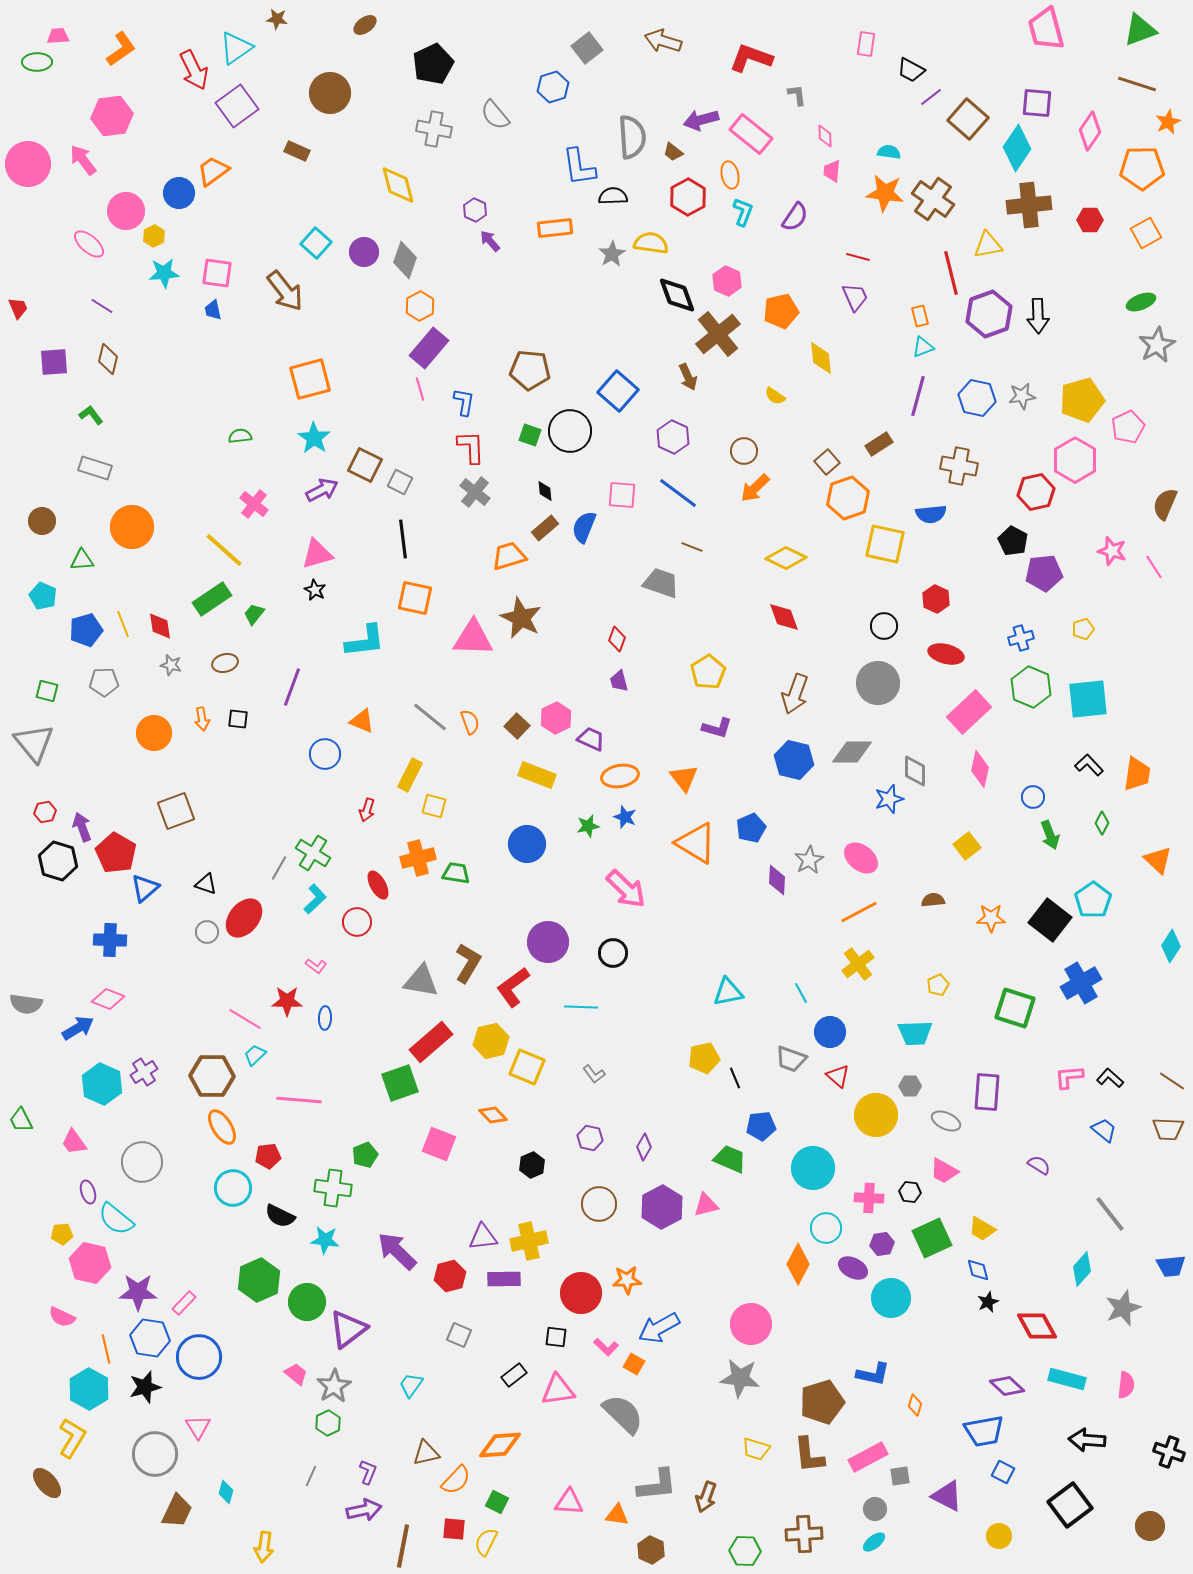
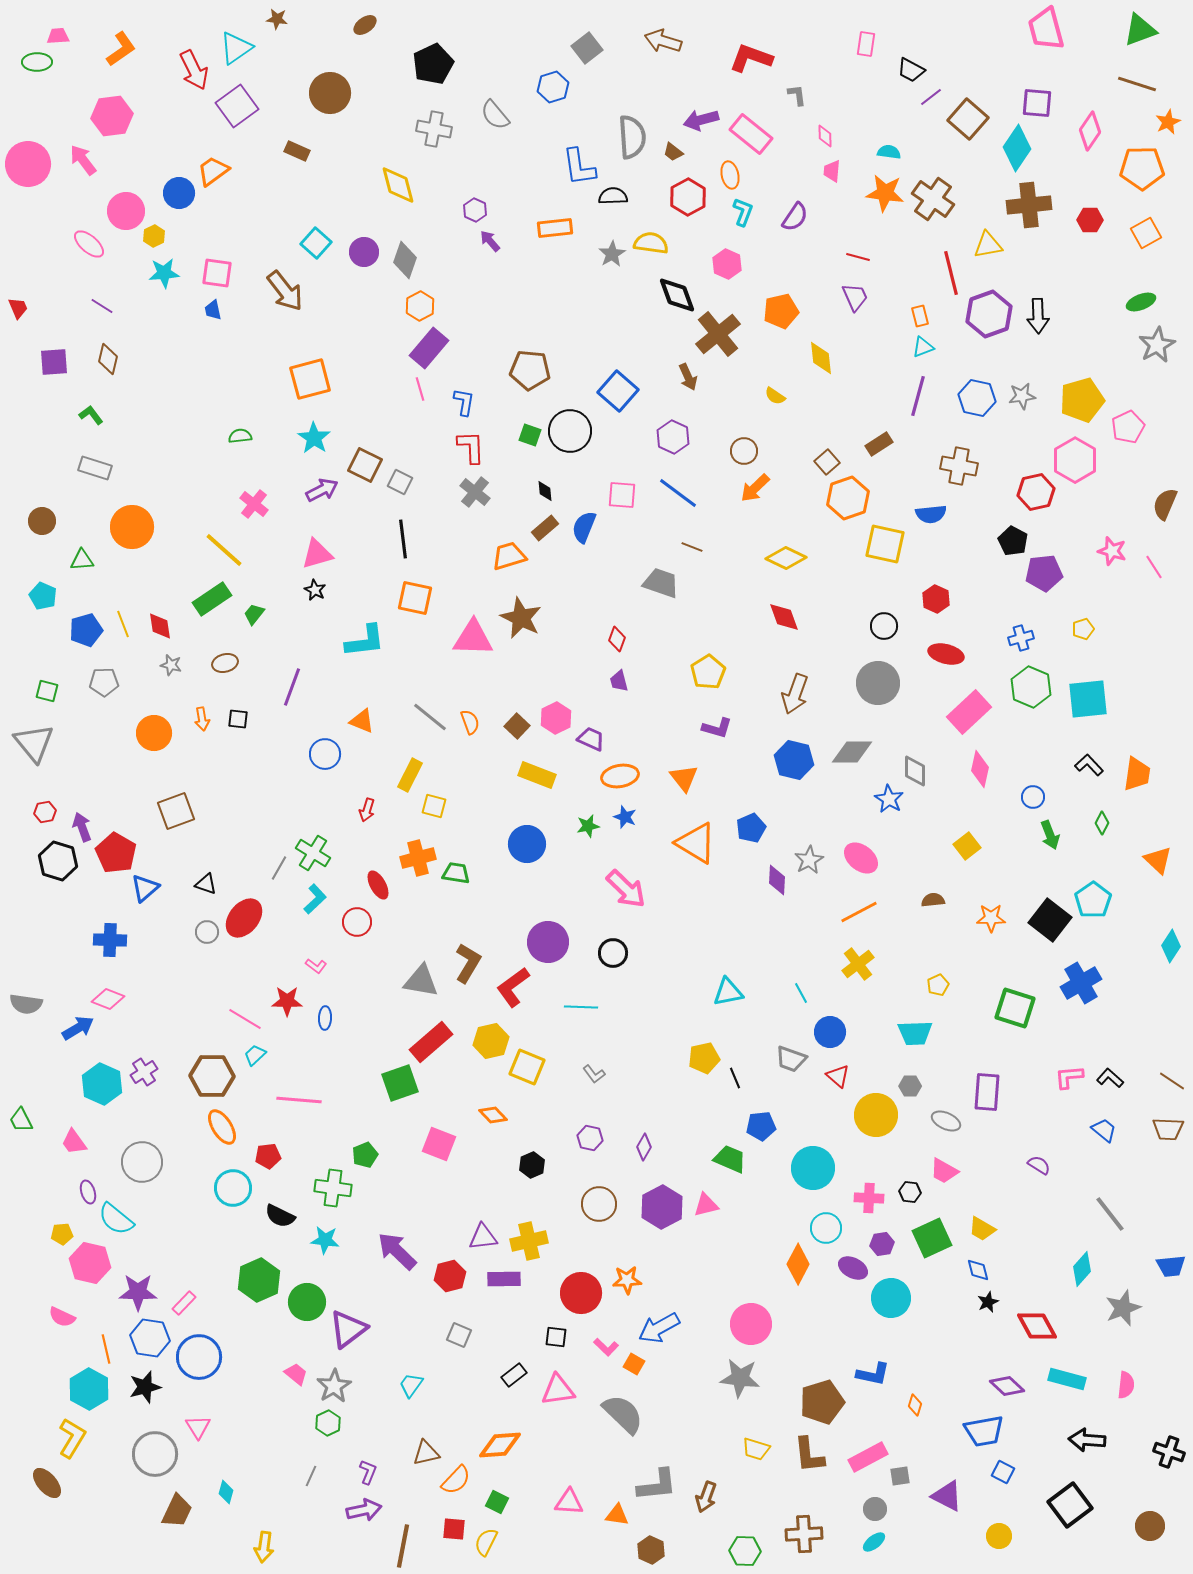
pink hexagon at (727, 281): moved 17 px up
blue star at (889, 799): rotated 24 degrees counterclockwise
